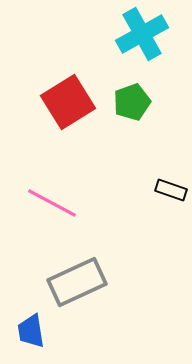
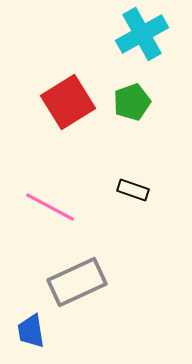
black rectangle: moved 38 px left
pink line: moved 2 px left, 4 px down
